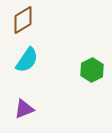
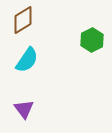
green hexagon: moved 30 px up
purple triangle: rotated 45 degrees counterclockwise
